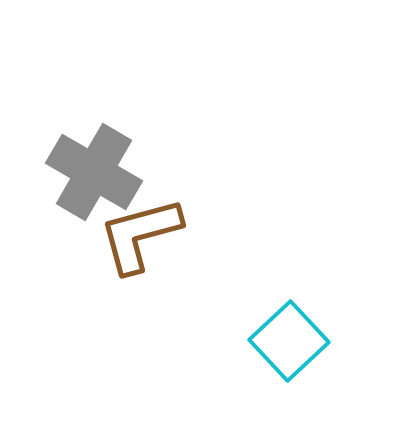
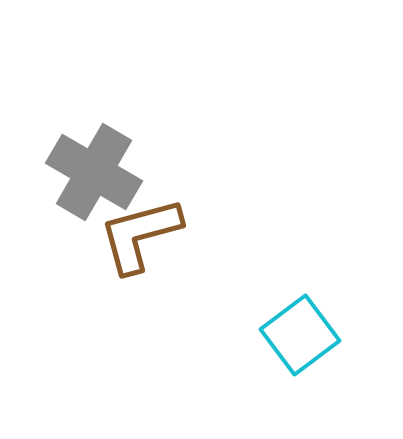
cyan square: moved 11 px right, 6 px up; rotated 6 degrees clockwise
